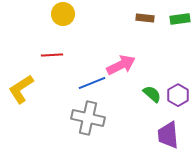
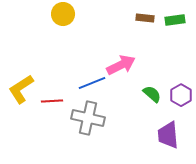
green rectangle: moved 5 px left, 1 px down
red line: moved 46 px down
purple hexagon: moved 3 px right
